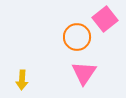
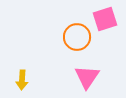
pink square: rotated 20 degrees clockwise
pink triangle: moved 3 px right, 4 px down
